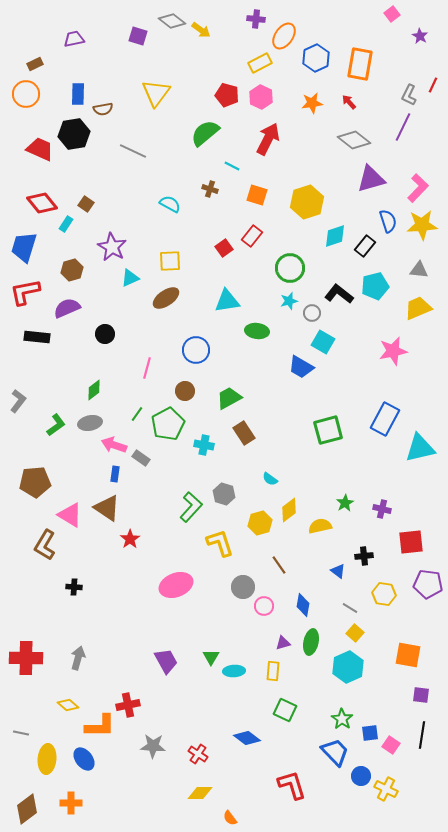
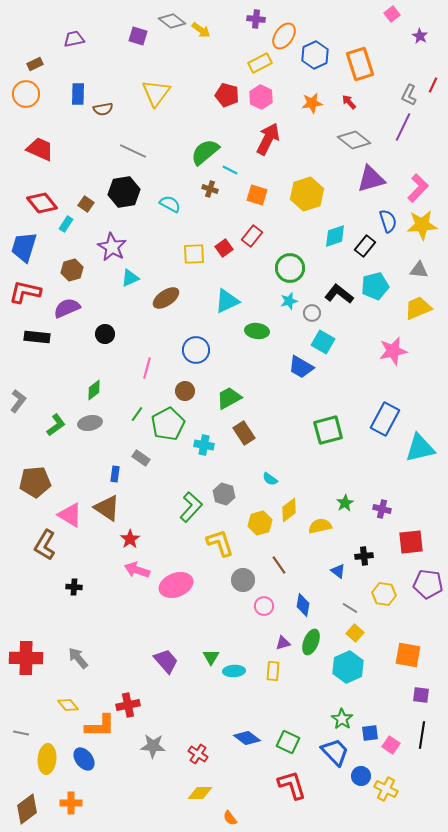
blue hexagon at (316, 58): moved 1 px left, 3 px up
orange rectangle at (360, 64): rotated 28 degrees counterclockwise
green semicircle at (205, 133): moved 19 px down
black hexagon at (74, 134): moved 50 px right, 58 px down
cyan line at (232, 166): moved 2 px left, 4 px down
yellow hexagon at (307, 202): moved 8 px up
yellow square at (170, 261): moved 24 px right, 7 px up
red L-shape at (25, 292): rotated 24 degrees clockwise
cyan triangle at (227, 301): rotated 16 degrees counterclockwise
pink arrow at (114, 445): moved 23 px right, 125 px down
gray circle at (243, 587): moved 7 px up
green ellipse at (311, 642): rotated 10 degrees clockwise
gray arrow at (78, 658): rotated 55 degrees counterclockwise
purple trapezoid at (166, 661): rotated 12 degrees counterclockwise
yellow diamond at (68, 705): rotated 10 degrees clockwise
green square at (285, 710): moved 3 px right, 32 px down
